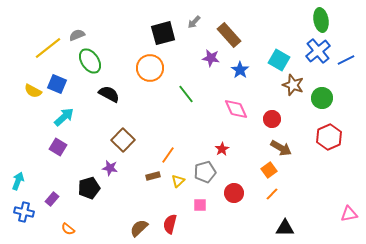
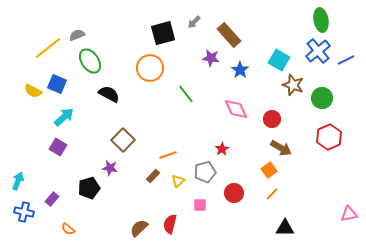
orange line at (168, 155): rotated 36 degrees clockwise
brown rectangle at (153, 176): rotated 32 degrees counterclockwise
